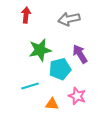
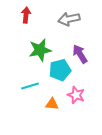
cyan pentagon: moved 1 px down
pink star: moved 1 px left, 1 px up
